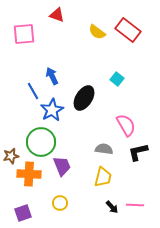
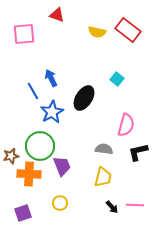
yellow semicircle: rotated 24 degrees counterclockwise
blue arrow: moved 1 px left, 2 px down
blue star: moved 2 px down
pink semicircle: rotated 45 degrees clockwise
green circle: moved 1 px left, 4 px down
